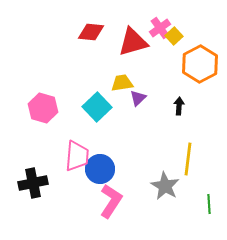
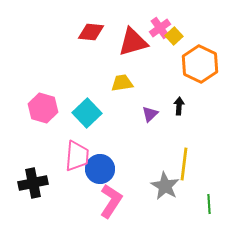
orange hexagon: rotated 6 degrees counterclockwise
purple triangle: moved 12 px right, 16 px down
cyan square: moved 10 px left, 6 px down
yellow line: moved 4 px left, 5 px down
